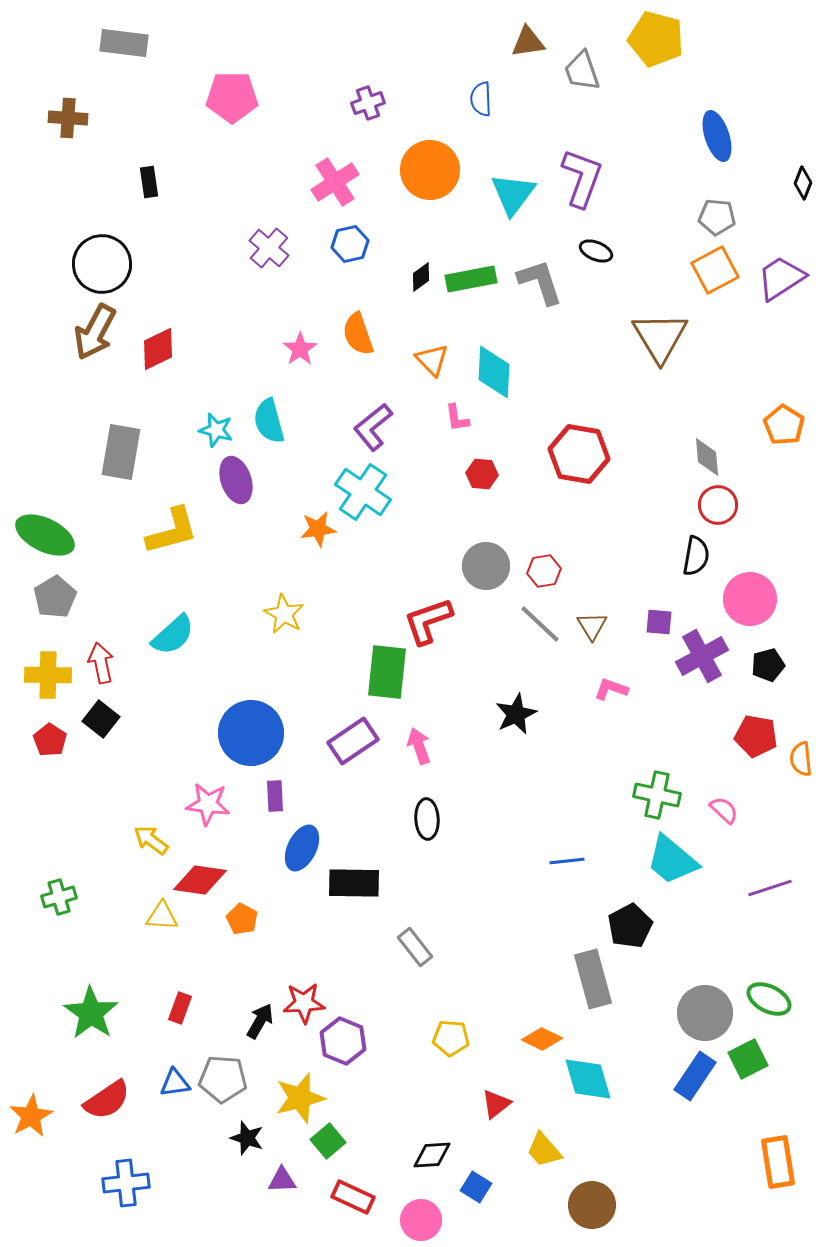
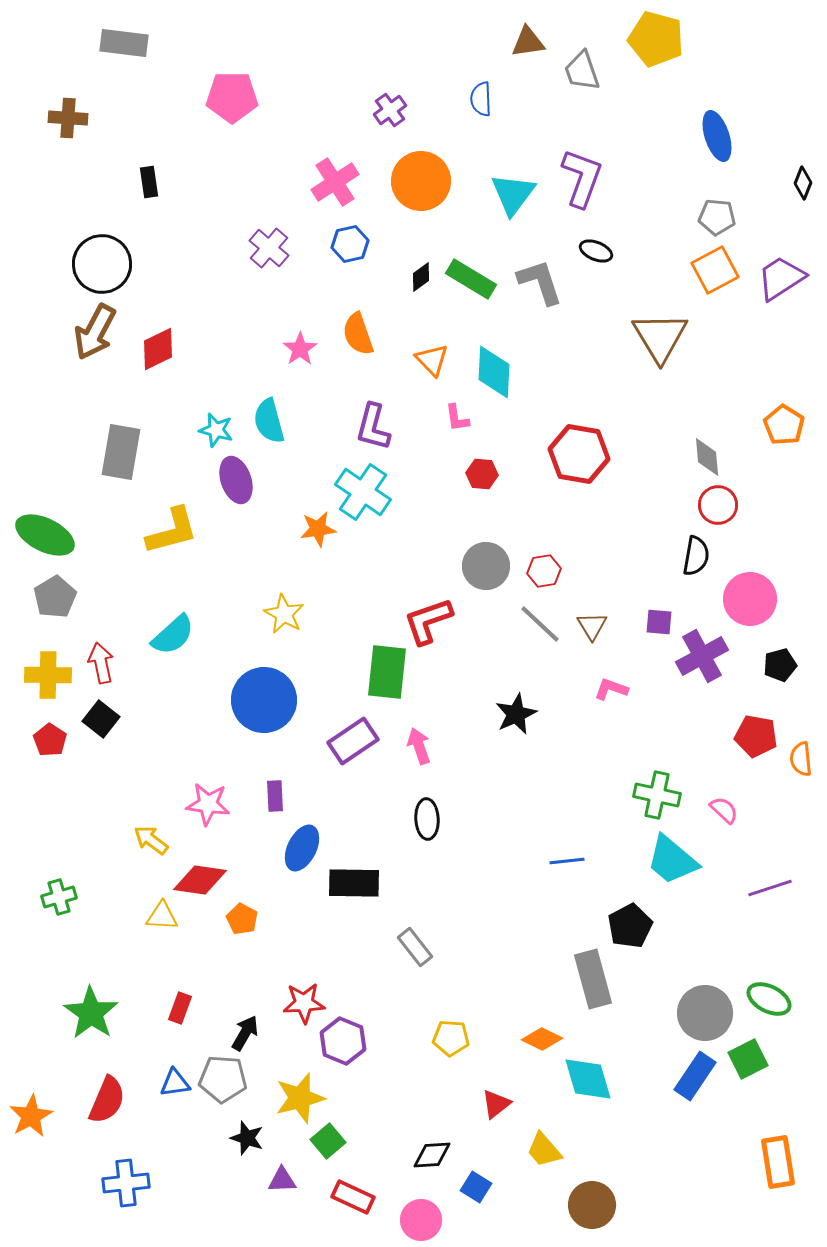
purple cross at (368, 103): moved 22 px right, 7 px down; rotated 16 degrees counterclockwise
orange circle at (430, 170): moved 9 px left, 11 px down
green rectangle at (471, 279): rotated 42 degrees clockwise
purple L-shape at (373, 427): rotated 36 degrees counterclockwise
black pentagon at (768, 665): moved 12 px right
blue circle at (251, 733): moved 13 px right, 33 px up
black arrow at (260, 1021): moved 15 px left, 12 px down
red semicircle at (107, 1100): rotated 33 degrees counterclockwise
